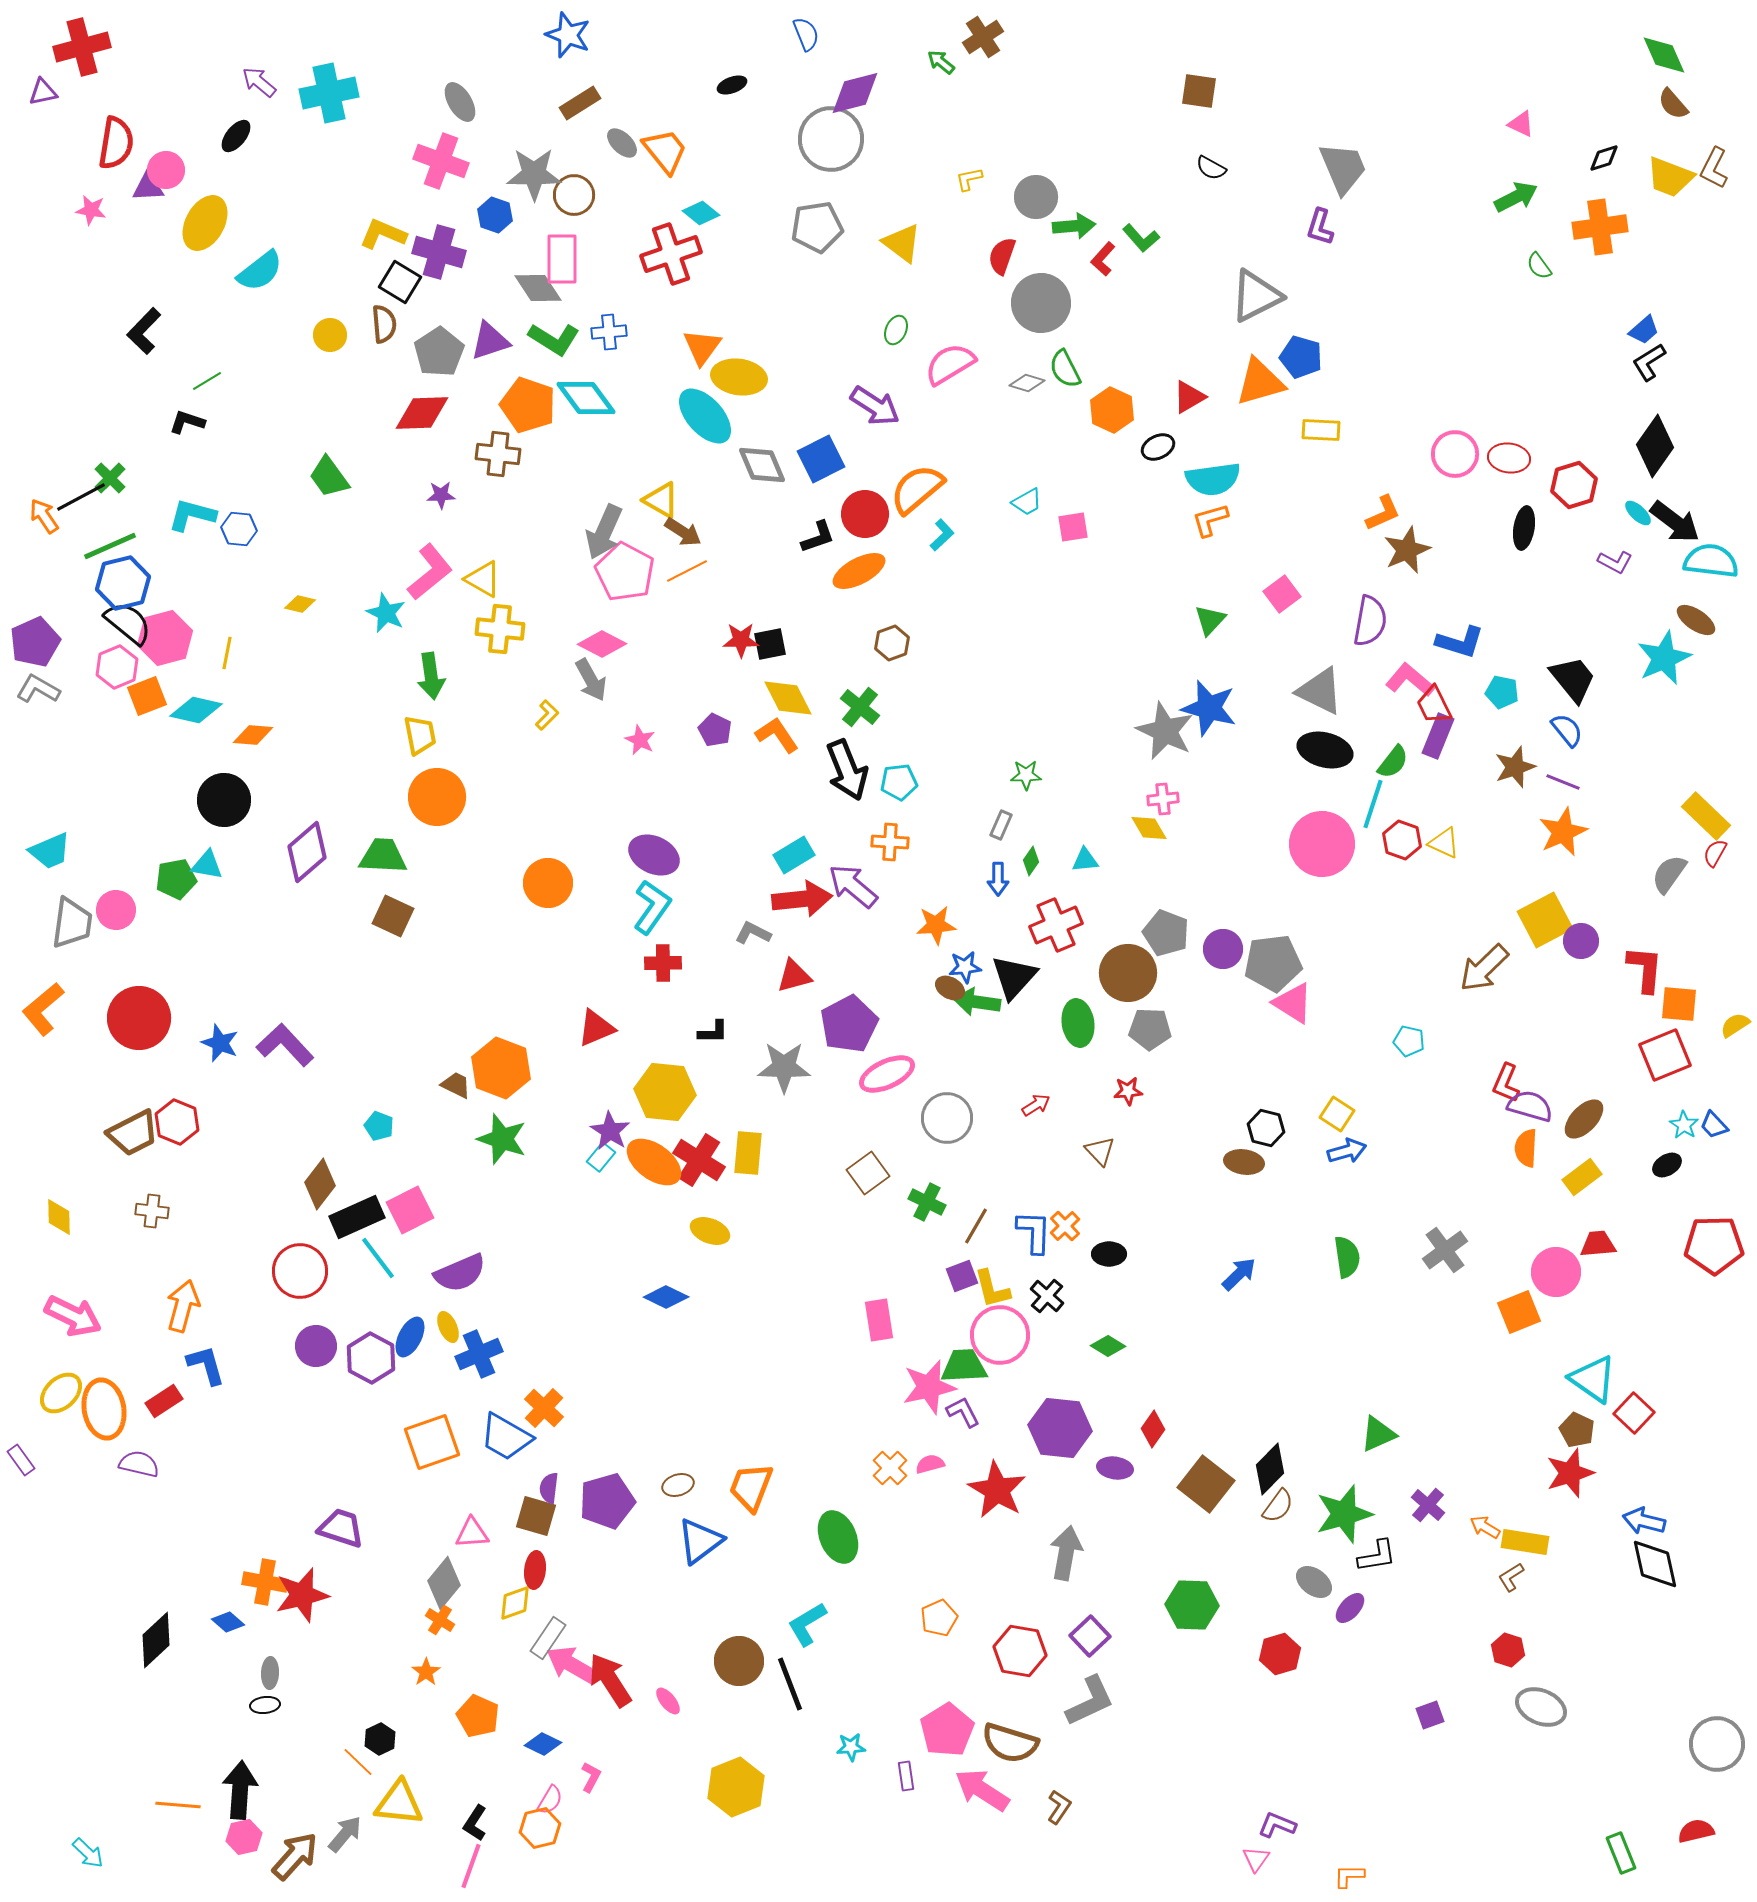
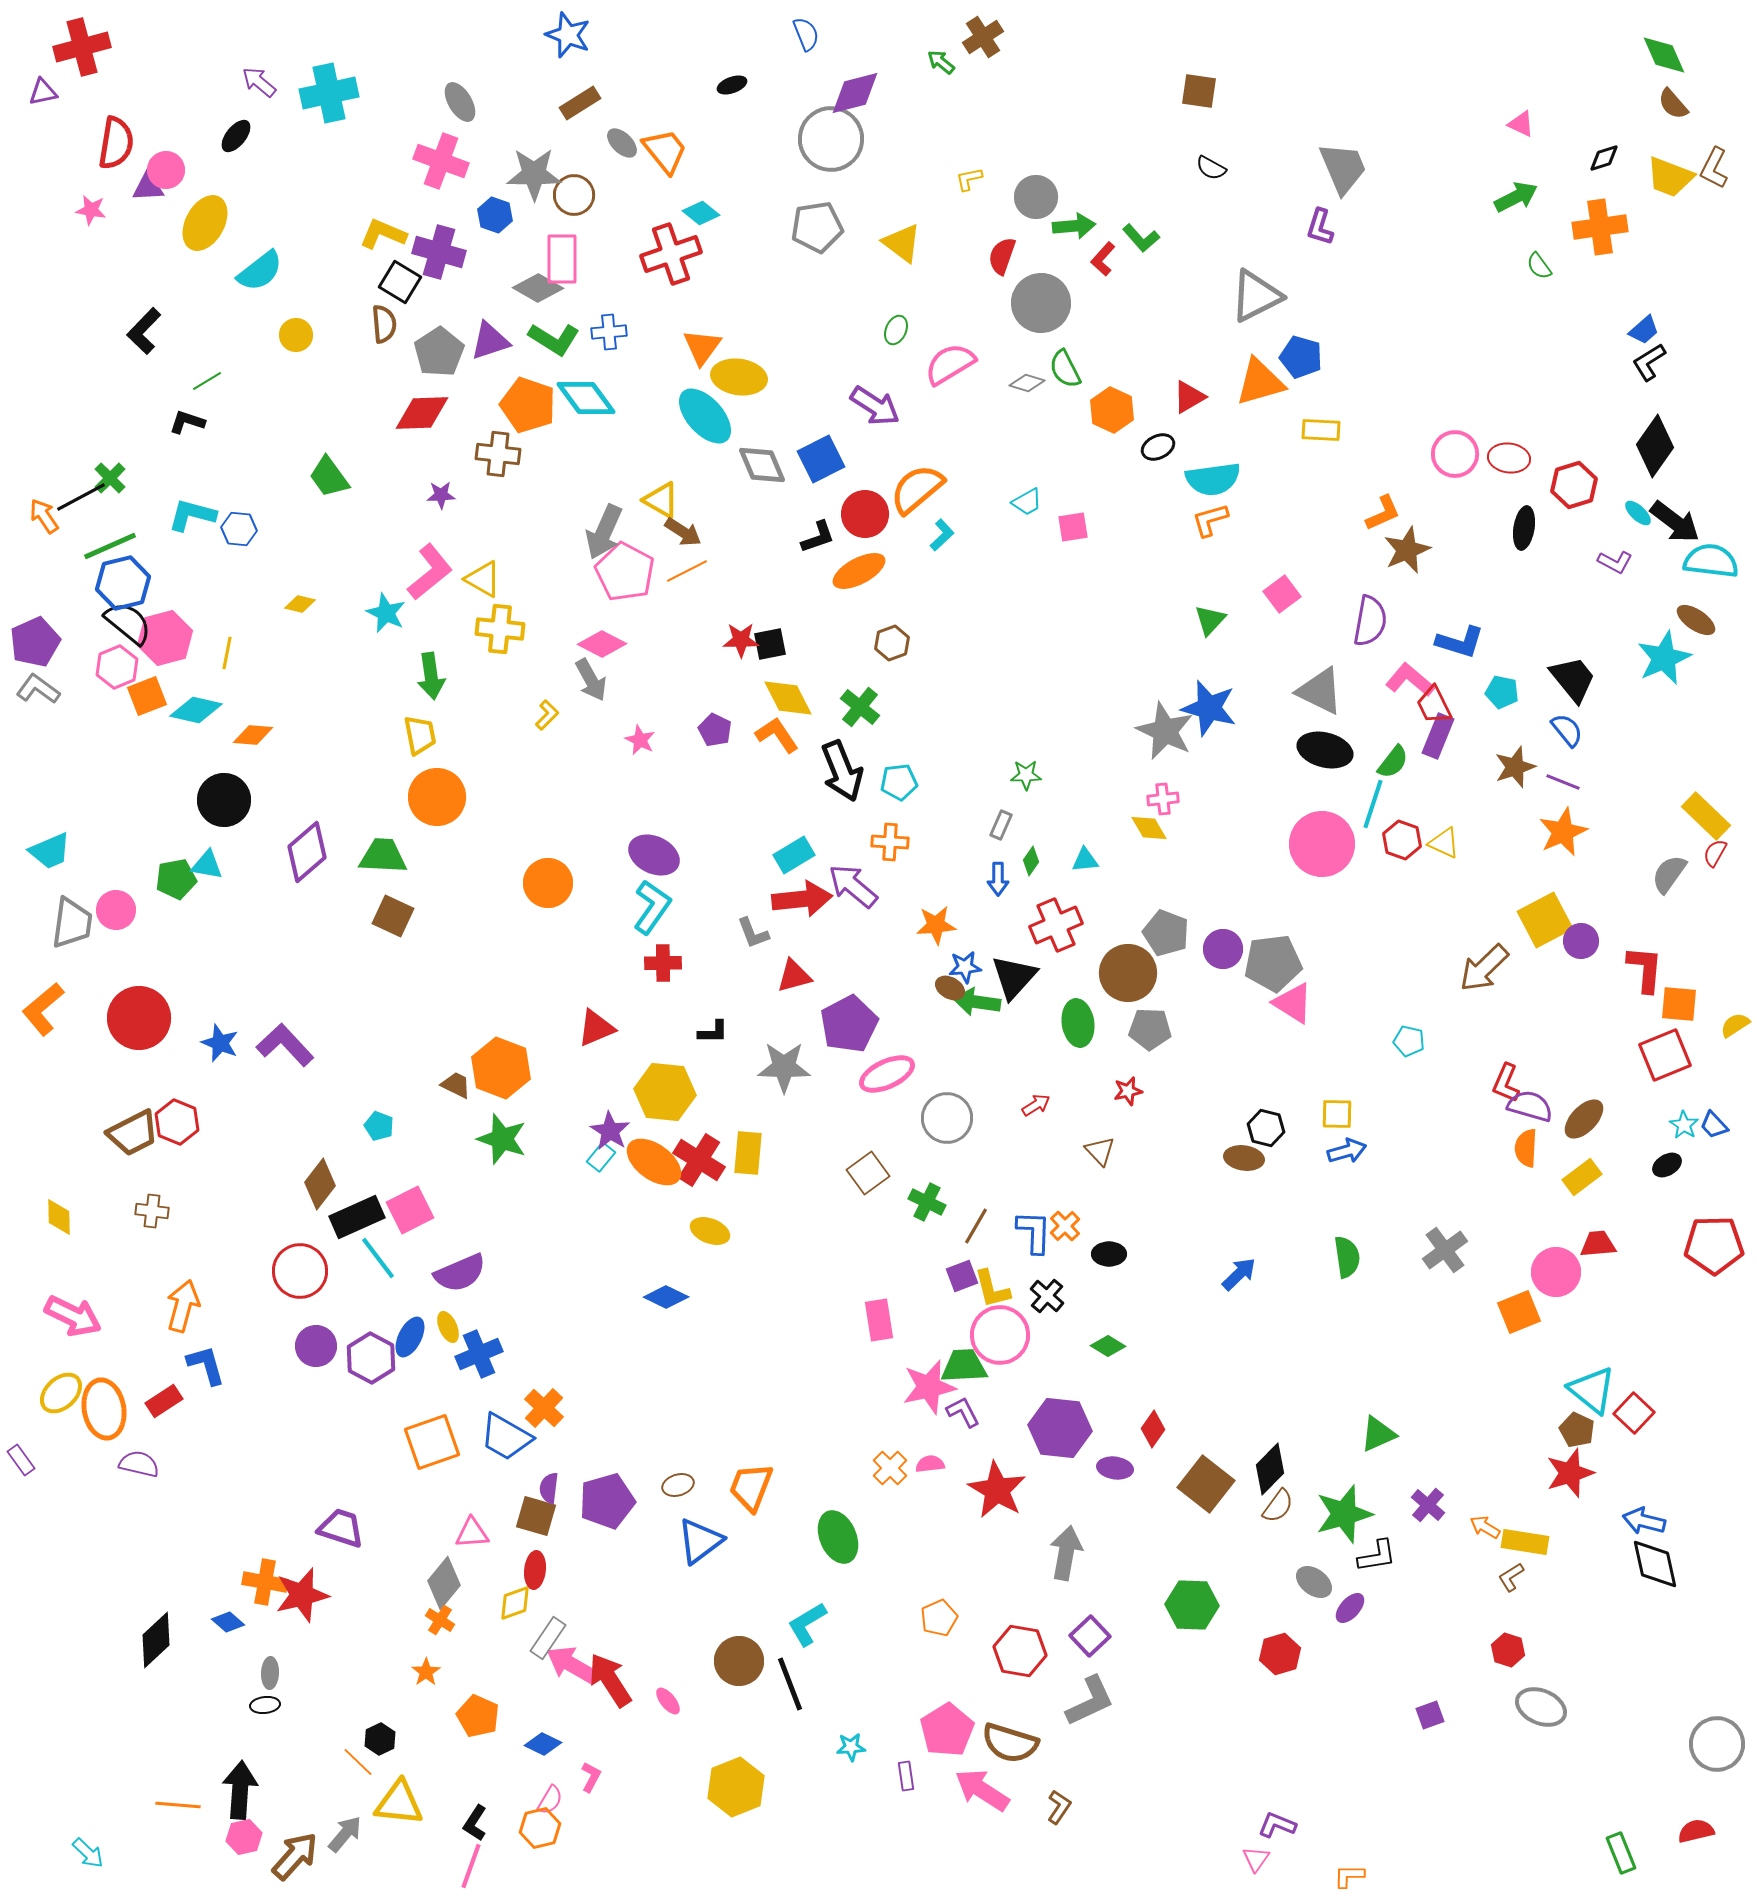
gray diamond at (538, 288): rotated 27 degrees counterclockwise
yellow circle at (330, 335): moved 34 px left
gray L-shape at (38, 689): rotated 6 degrees clockwise
black arrow at (847, 770): moved 5 px left, 1 px down
gray L-shape at (753, 933): rotated 138 degrees counterclockwise
red star at (1128, 1091): rotated 8 degrees counterclockwise
yellow square at (1337, 1114): rotated 32 degrees counterclockwise
brown ellipse at (1244, 1162): moved 4 px up
cyan triangle at (1593, 1379): moved 1 px left, 11 px down; rotated 4 degrees clockwise
pink semicircle at (930, 1464): rotated 8 degrees clockwise
